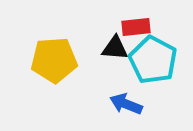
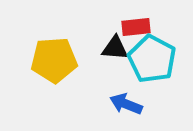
cyan pentagon: moved 1 px left, 1 px up
